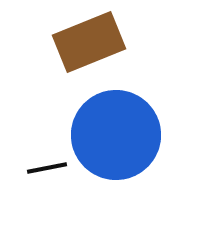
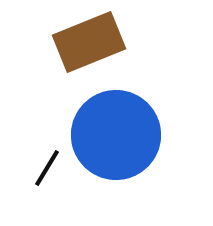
black line: rotated 48 degrees counterclockwise
